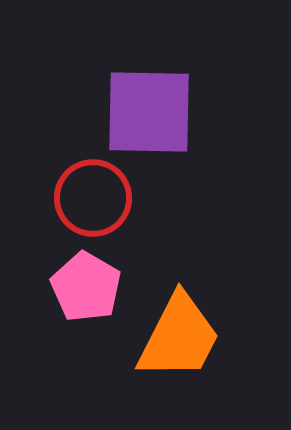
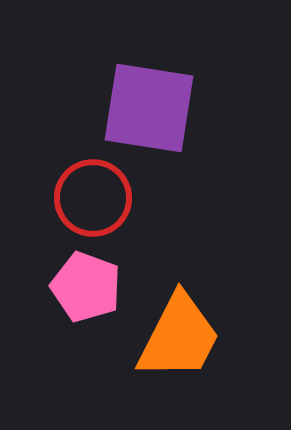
purple square: moved 4 px up; rotated 8 degrees clockwise
pink pentagon: rotated 10 degrees counterclockwise
